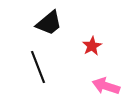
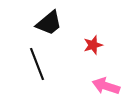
red star: moved 1 px right, 1 px up; rotated 12 degrees clockwise
black line: moved 1 px left, 3 px up
